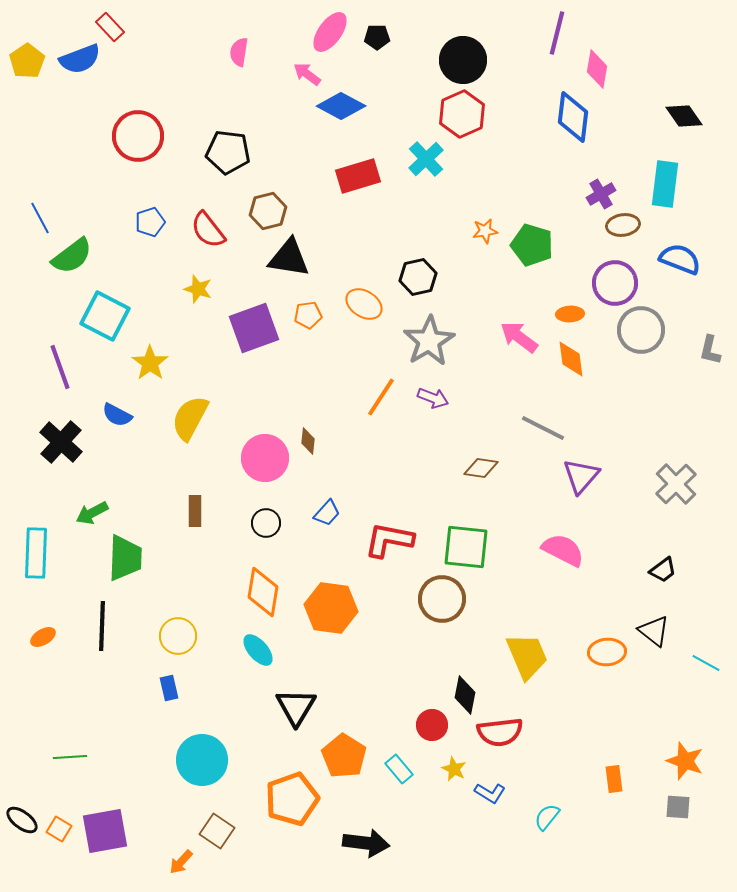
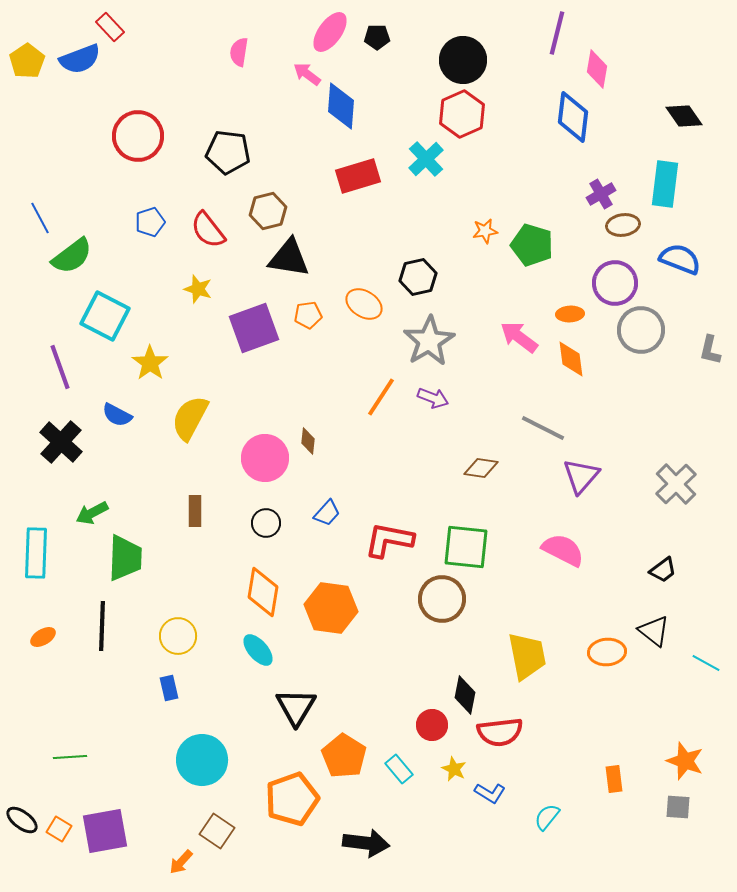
blue diamond at (341, 106): rotated 66 degrees clockwise
yellow trapezoid at (527, 656): rotated 12 degrees clockwise
